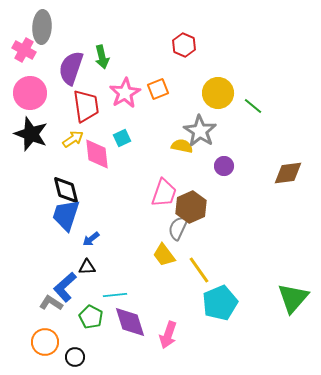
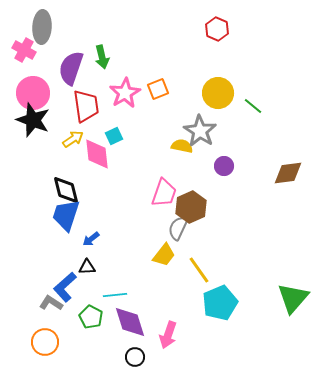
red hexagon: moved 33 px right, 16 px up
pink circle: moved 3 px right
black star: moved 2 px right, 14 px up
cyan square: moved 8 px left, 2 px up
yellow trapezoid: rotated 105 degrees counterclockwise
black circle: moved 60 px right
